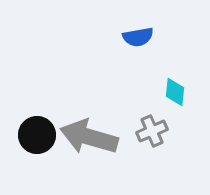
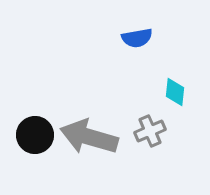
blue semicircle: moved 1 px left, 1 px down
gray cross: moved 2 px left
black circle: moved 2 px left
